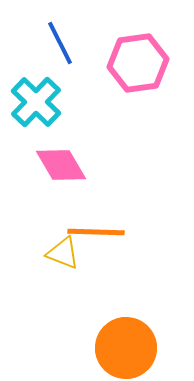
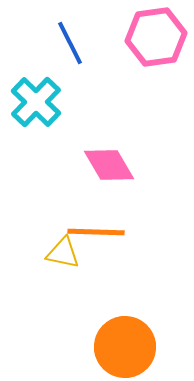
blue line: moved 10 px right
pink hexagon: moved 18 px right, 26 px up
pink diamond: moved 48 px right
yellow triangle: rotated 9 degrees counterclockwise
orange circle: moved 1 px left, 1 px up
